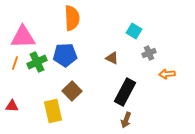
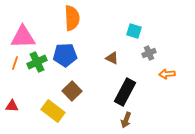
cyan square: rotated 14 degrees counterclockwise
yellow rectangle: rotated 40 degrees counterclockwise
